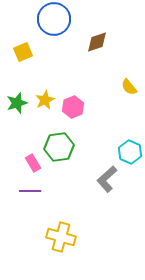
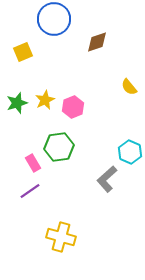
purple line: rotated 35 degrees counterclockwise
